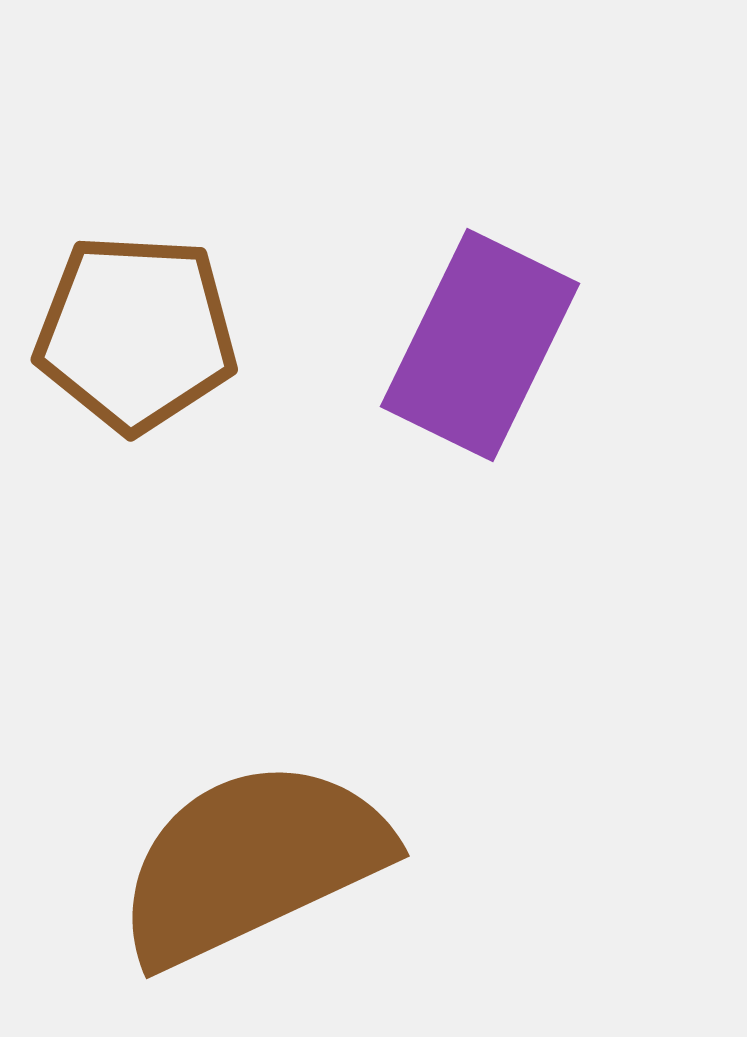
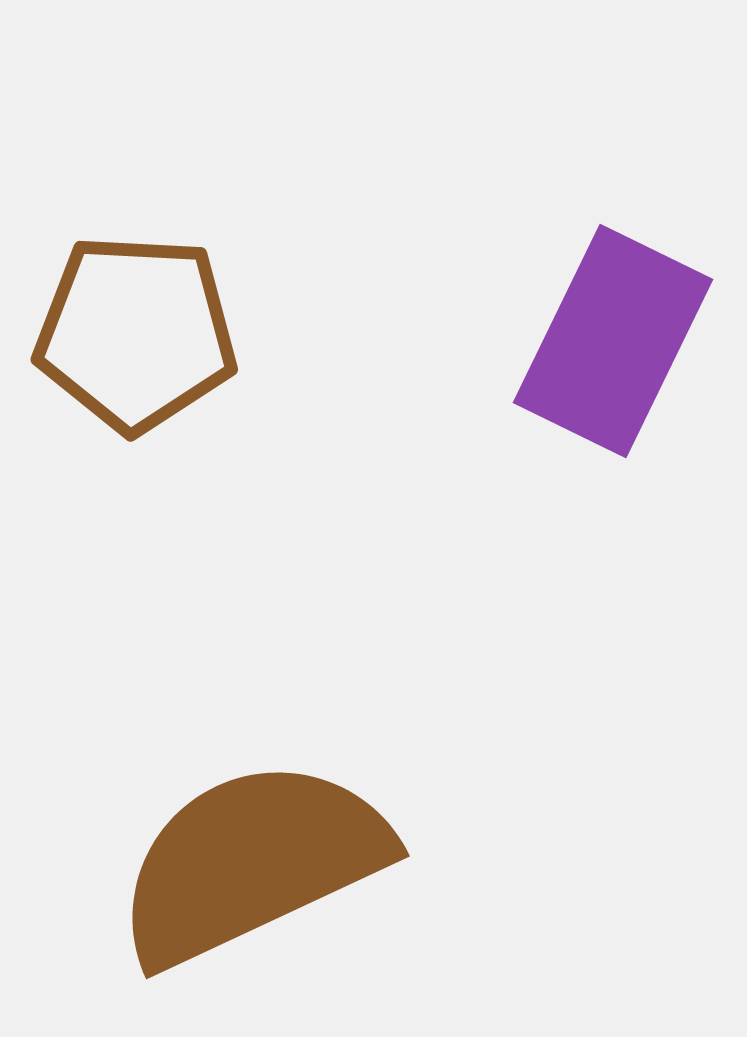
purple rectangle: moved 133 px right, 4 px up
